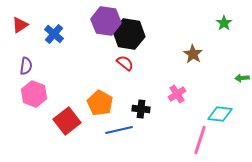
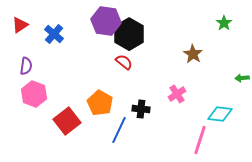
black hexagon: rotated 20 degrees clockwise
red semicircle: moved 1 px left, 1 px up
blue line: rotated 52 degrees counterclockwise
